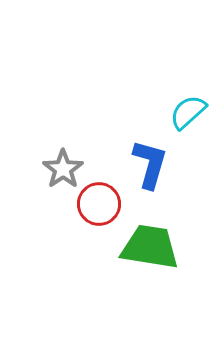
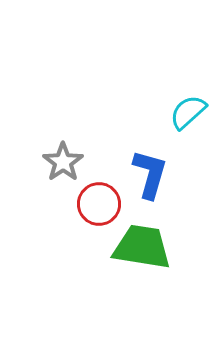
blue L-shape: moved 10 px down
gray star: moved 7 px up
green trapezoid: moved 8 px left
